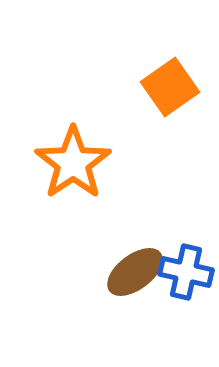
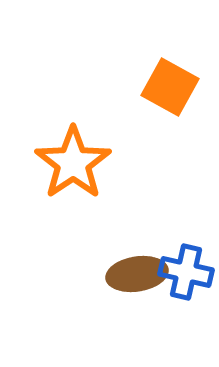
orange square: rotated 26 degrees counterclockwise
brown ellipse: moved 2 px right, 2 px down; rotated 28 degrees clockwise
